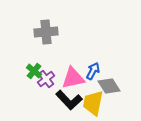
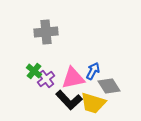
yellow trapezoid: rotated 84 degrees counterclockwise
